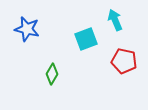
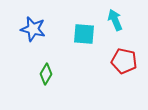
blue star: moved 6 px right
cyan square: moved 2 px left, 5 px up; rotated 25 degrees clockwise
green diamond: moved 6 px left
